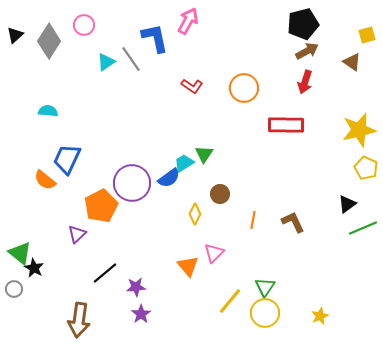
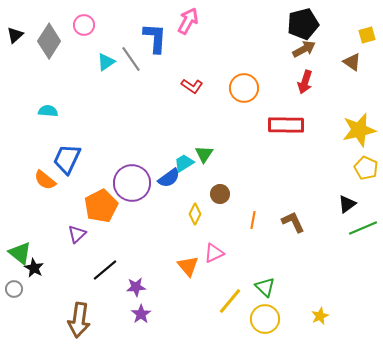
blue L-shape at (155, 38): rotated 16 degrees clockwise
brown arrow at (307, 51): moved 3 px left, 2 px up
pink triangle at (214, 253): rotated 20 degrees clockwise
black line at (105, 273): moved 3 px up
green triangle at (265, 287): rotated 20 degrees counterclockwise
yellow circle at (265, 313): moved 6 px down
